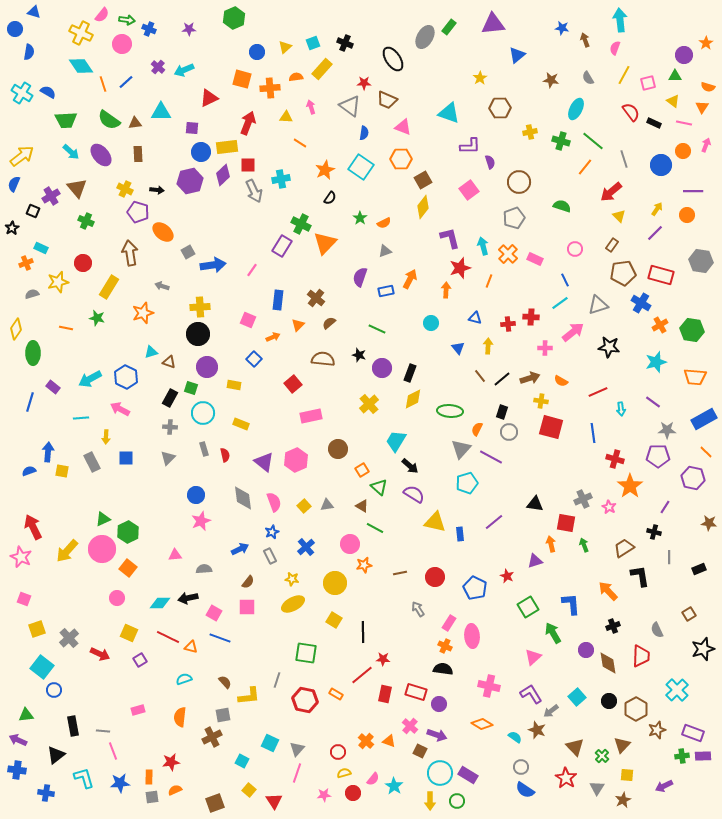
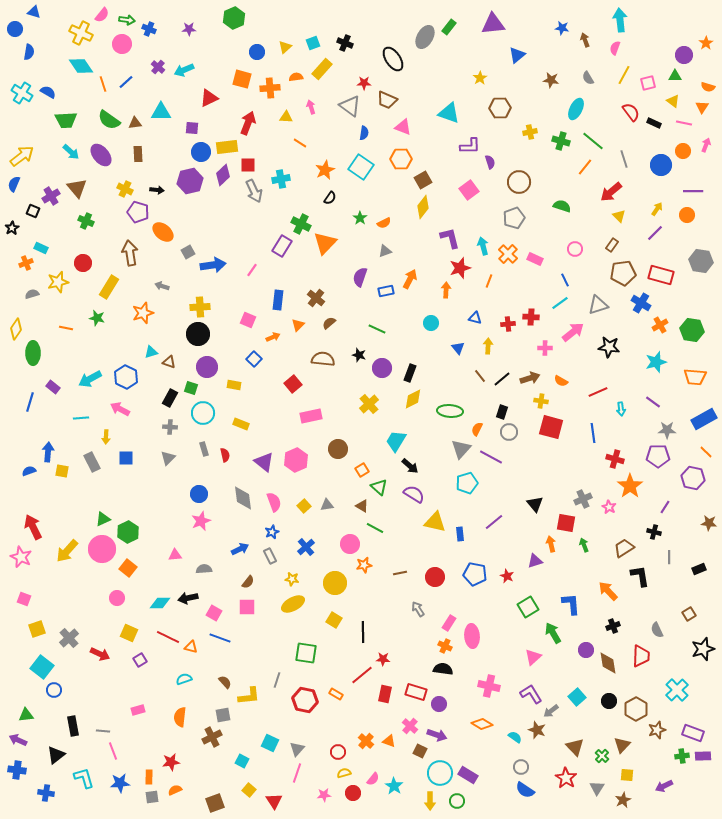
blue circle at (196, 495): moved 3 px right, 1 px up
black triangle at (535, 504): rotated 42 degrees clockwise
blue pentagon at (475, 588): moved 14 px up; rotated 15 degrees counterclockwise
